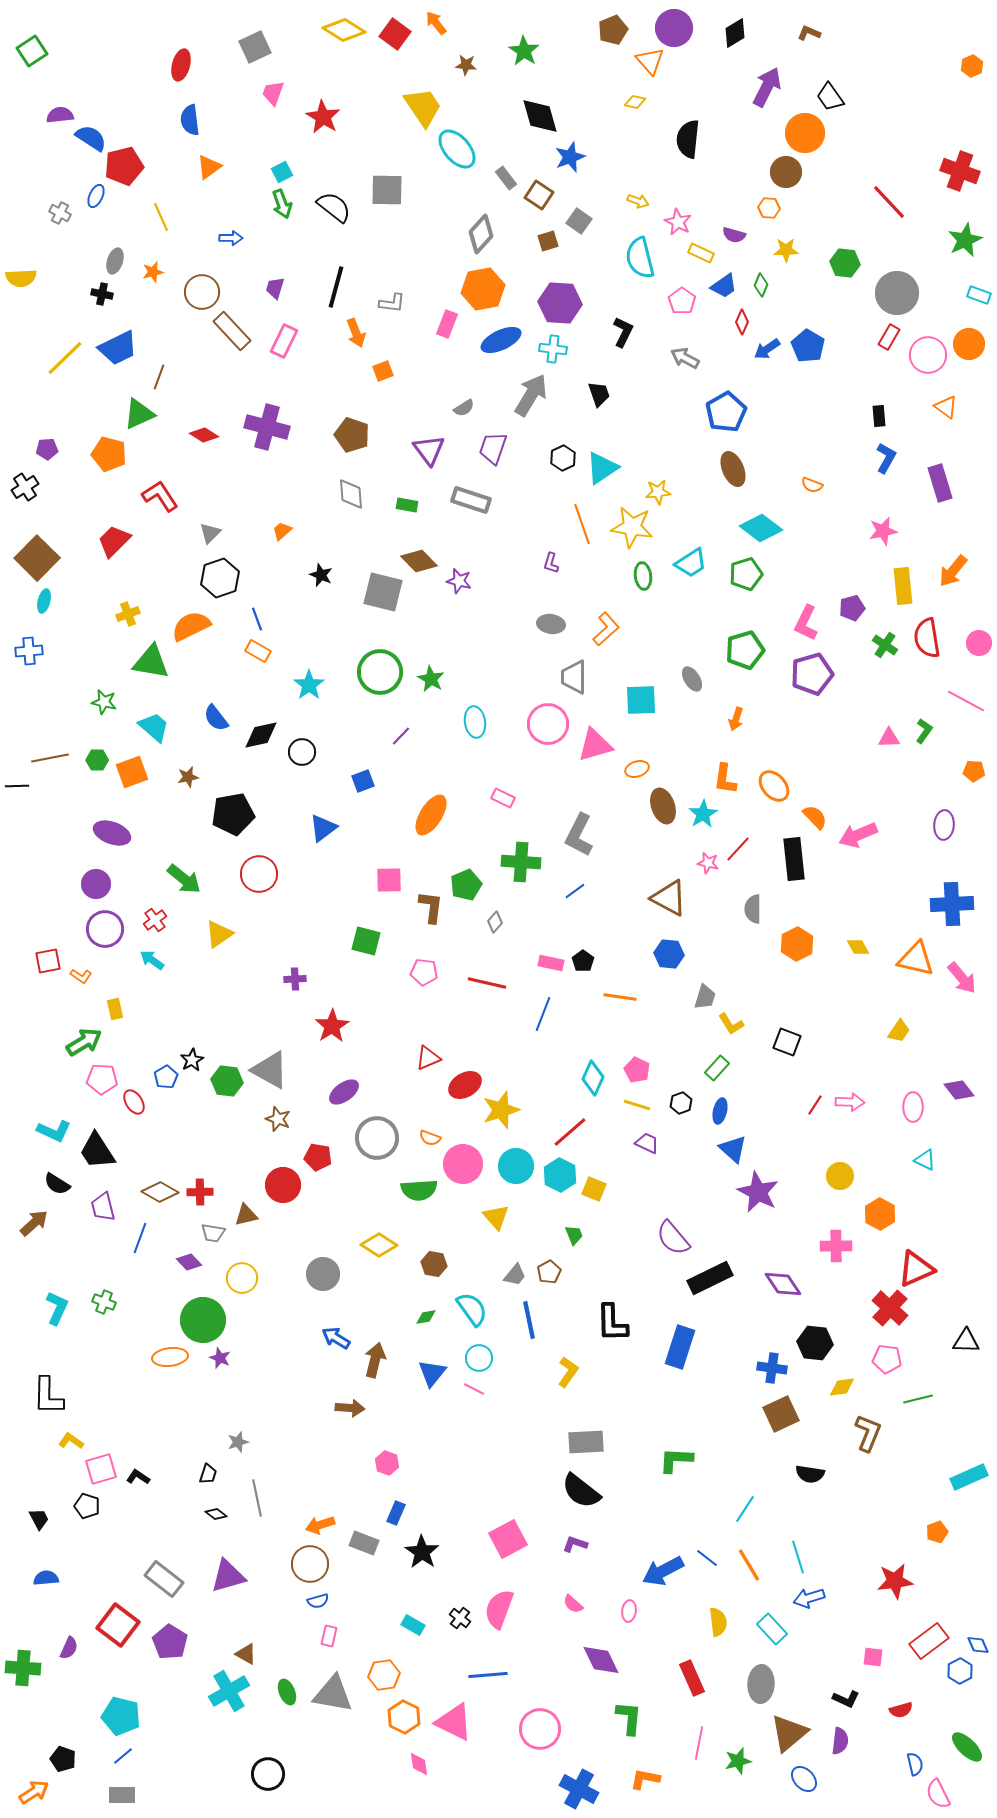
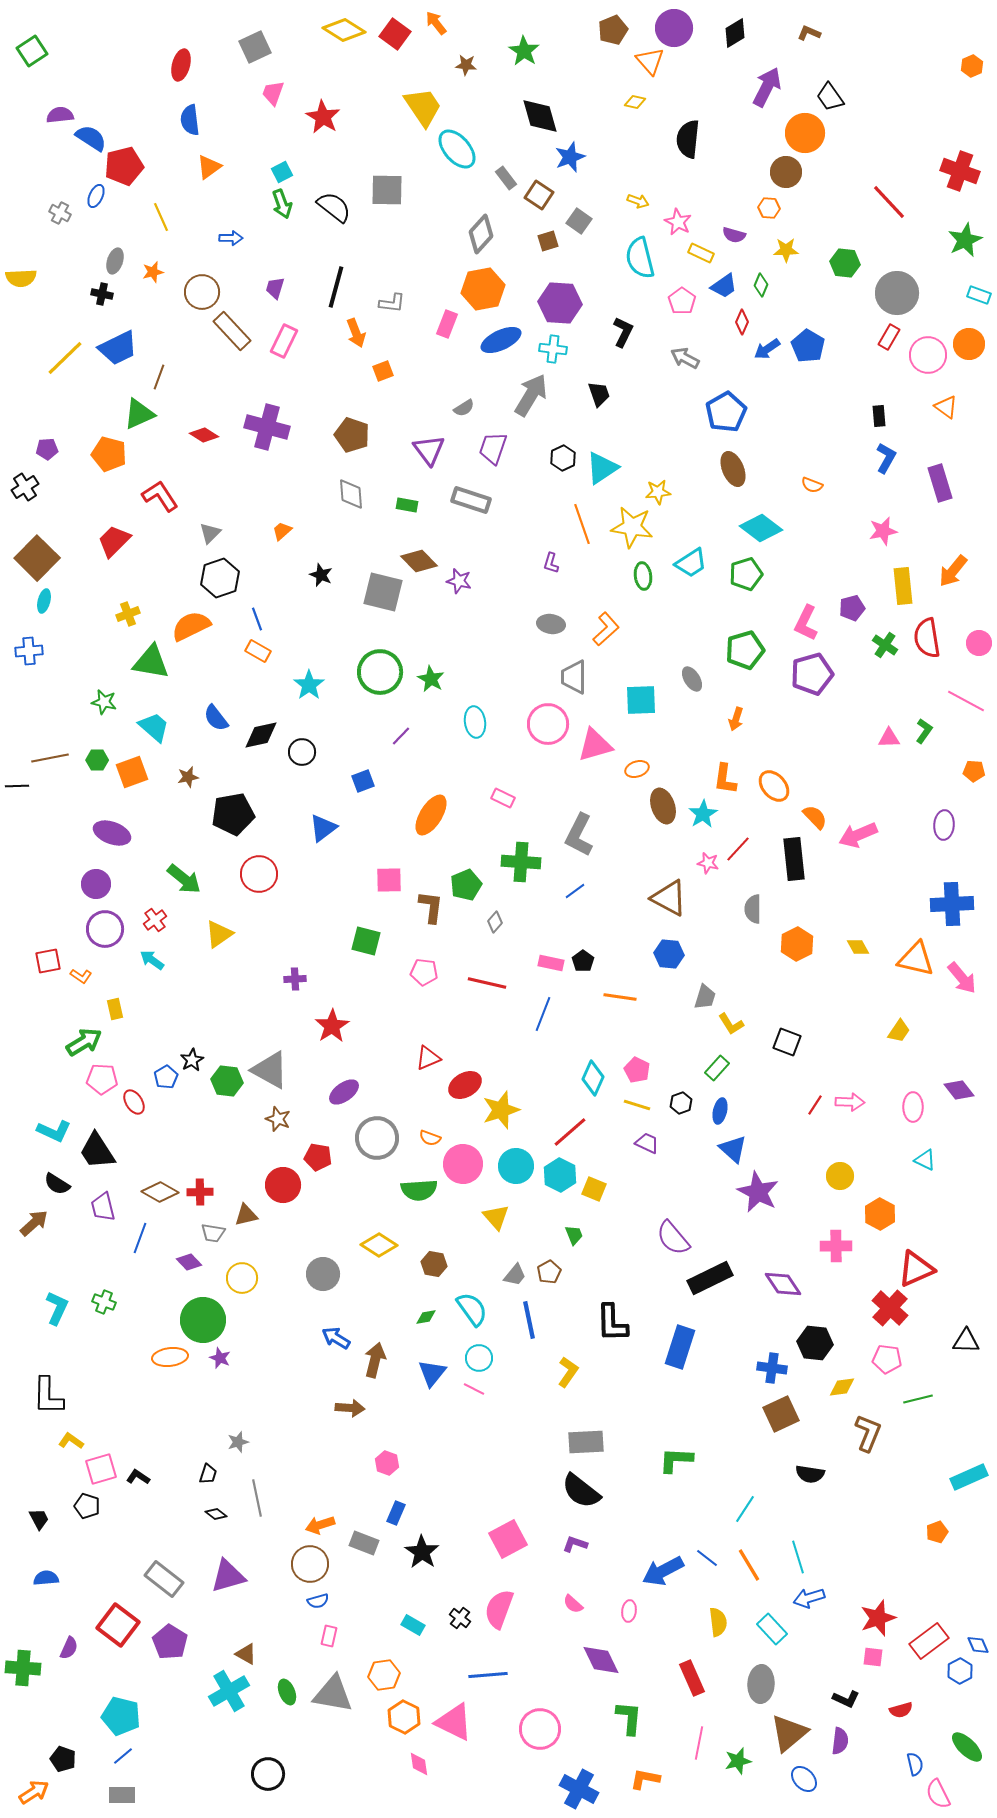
red star at (895, 1581): moved 17 px left, 37 px down; rotated 12 degrees counterclockwise
